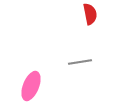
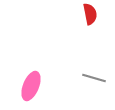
gray line: moved 14 px right, 16 px down; rotated 25 degrees clockwise
